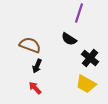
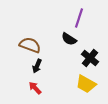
purple line: moved 5 px down
